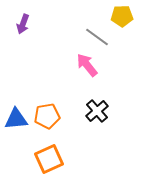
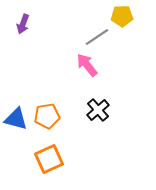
gray line: rotated 70 degrees counterclockwise
black cross: moved 1 px right, 1 px up
blue triangle: rotated 20 degrees clockwise
